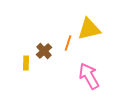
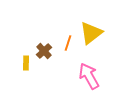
yellow triangle: moved 2 px right, 4 px down; rotated 25 degrees counterclockwise
